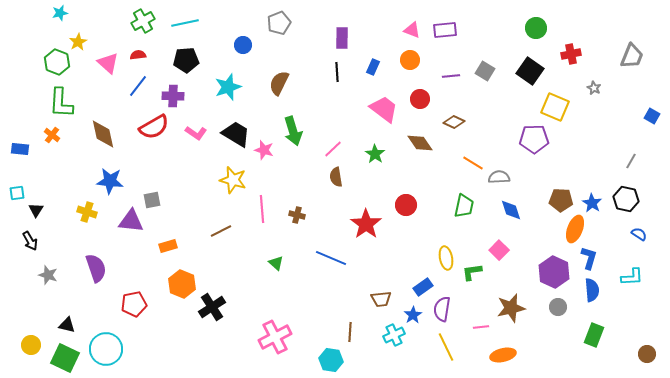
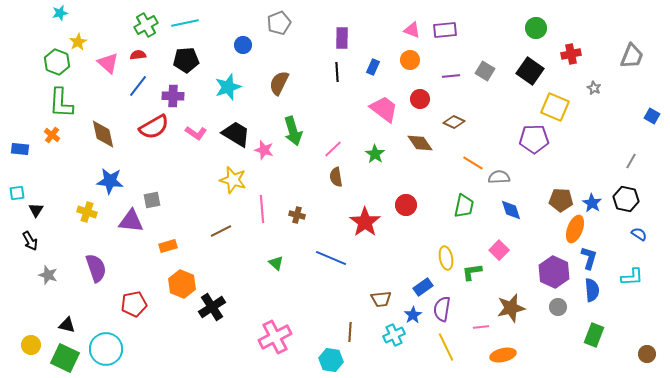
green cross at (143, 21): moved 3 px right, 4 px down
red star at (366, 224): moved 1 px left, 2 px up
